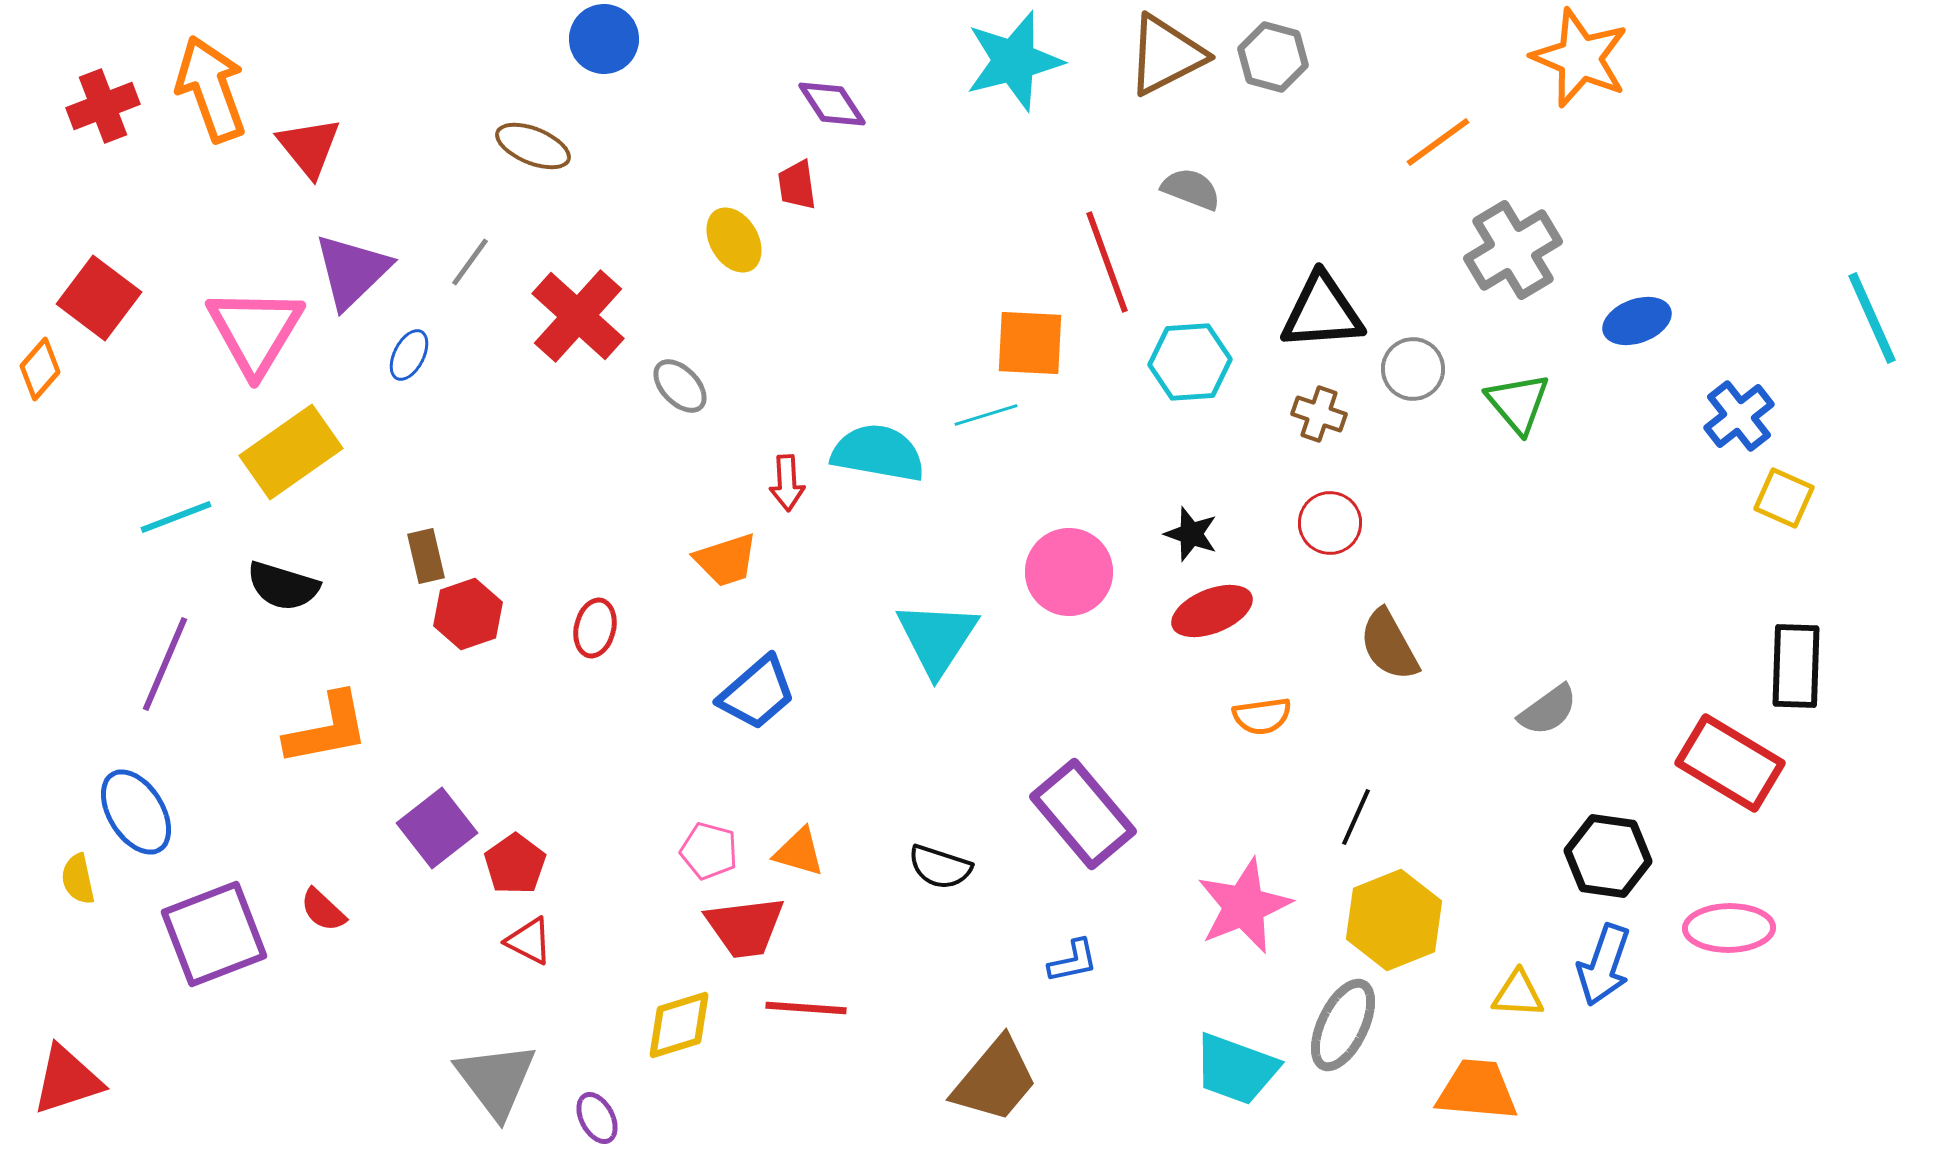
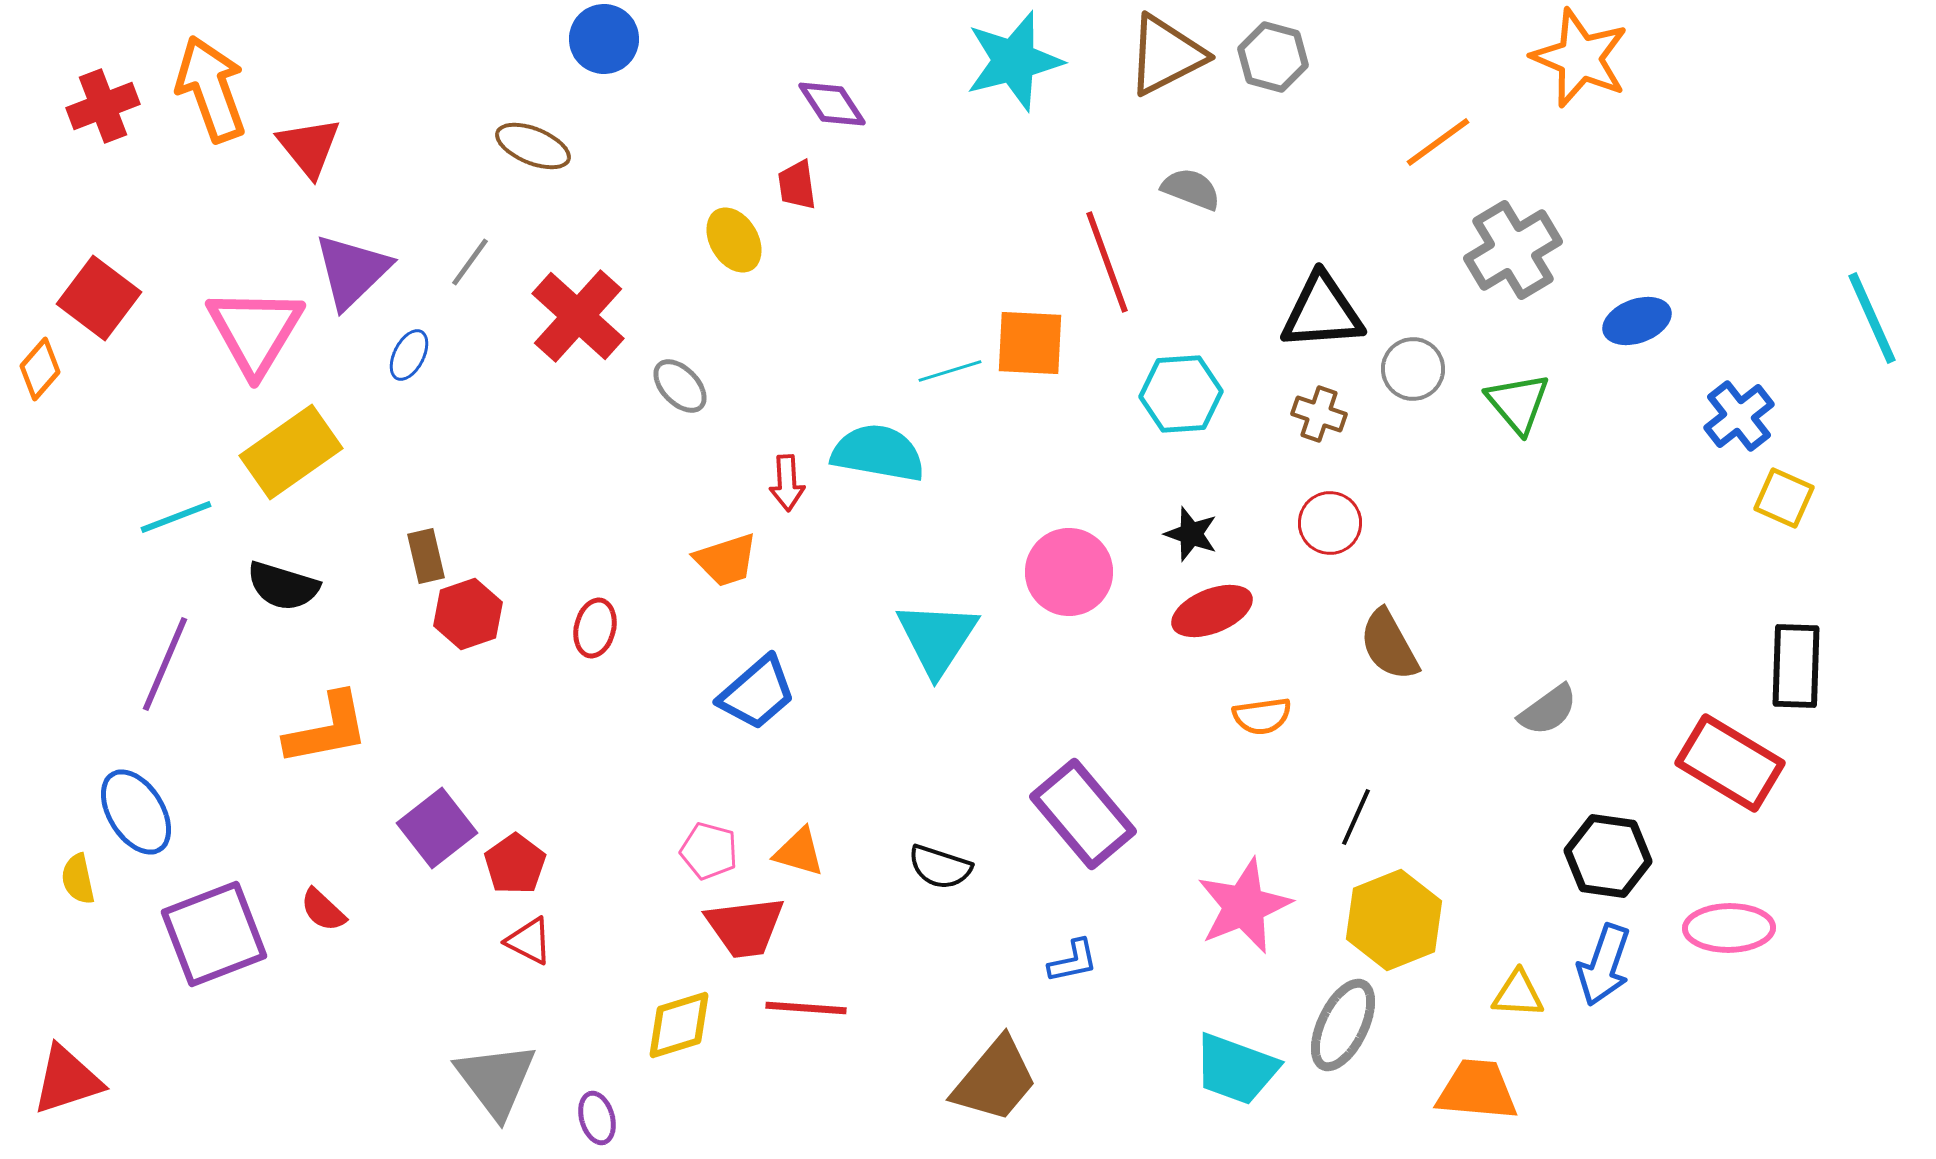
cyan hexagon at (1190, 362): moved 9 px left, 32 px down
cyan line at (986, 415): moved 36 px left, 44 px up
purple ellipse at (597, 1118): rotated 12 degrees clockwise
